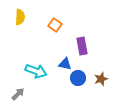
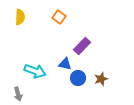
orange square: moved 4 px right, 8 px up
purple rectangle: rotated 54 degrees clockwise
cyan arrow: moved 1 px left
gray arrow: rotated 120 degrees clockwise
